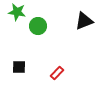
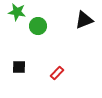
black triangle: moved 1 px up
